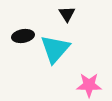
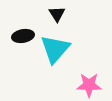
black triangle: moved 10 px left
